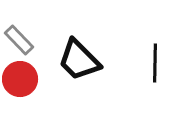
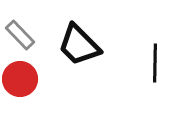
gray rectangle: moved 1 px right, 5 px up
black trapezoid: moved 15 px up
